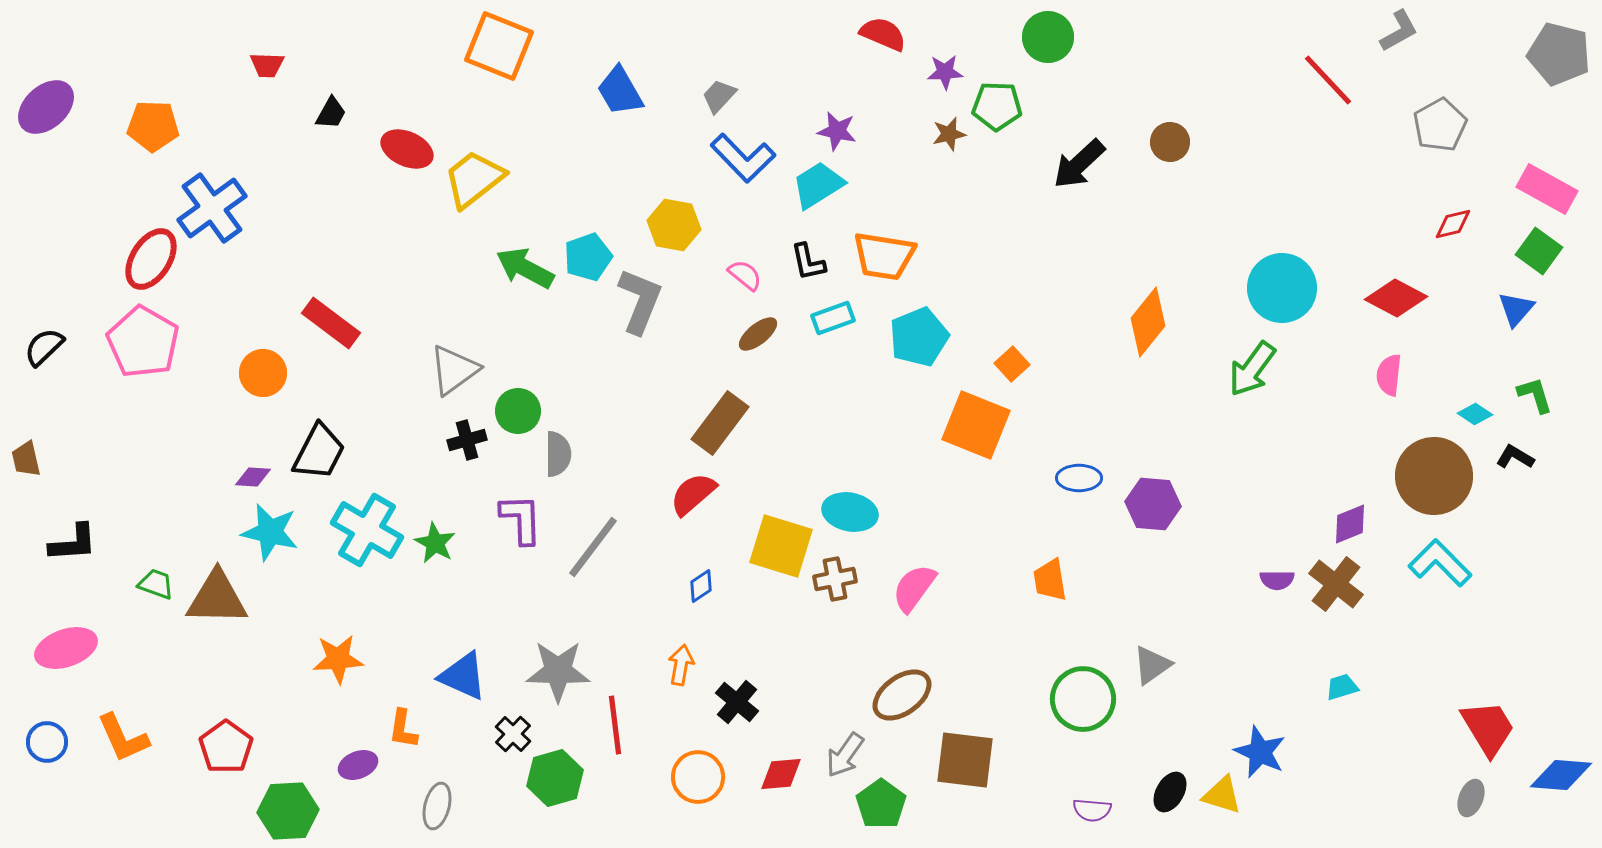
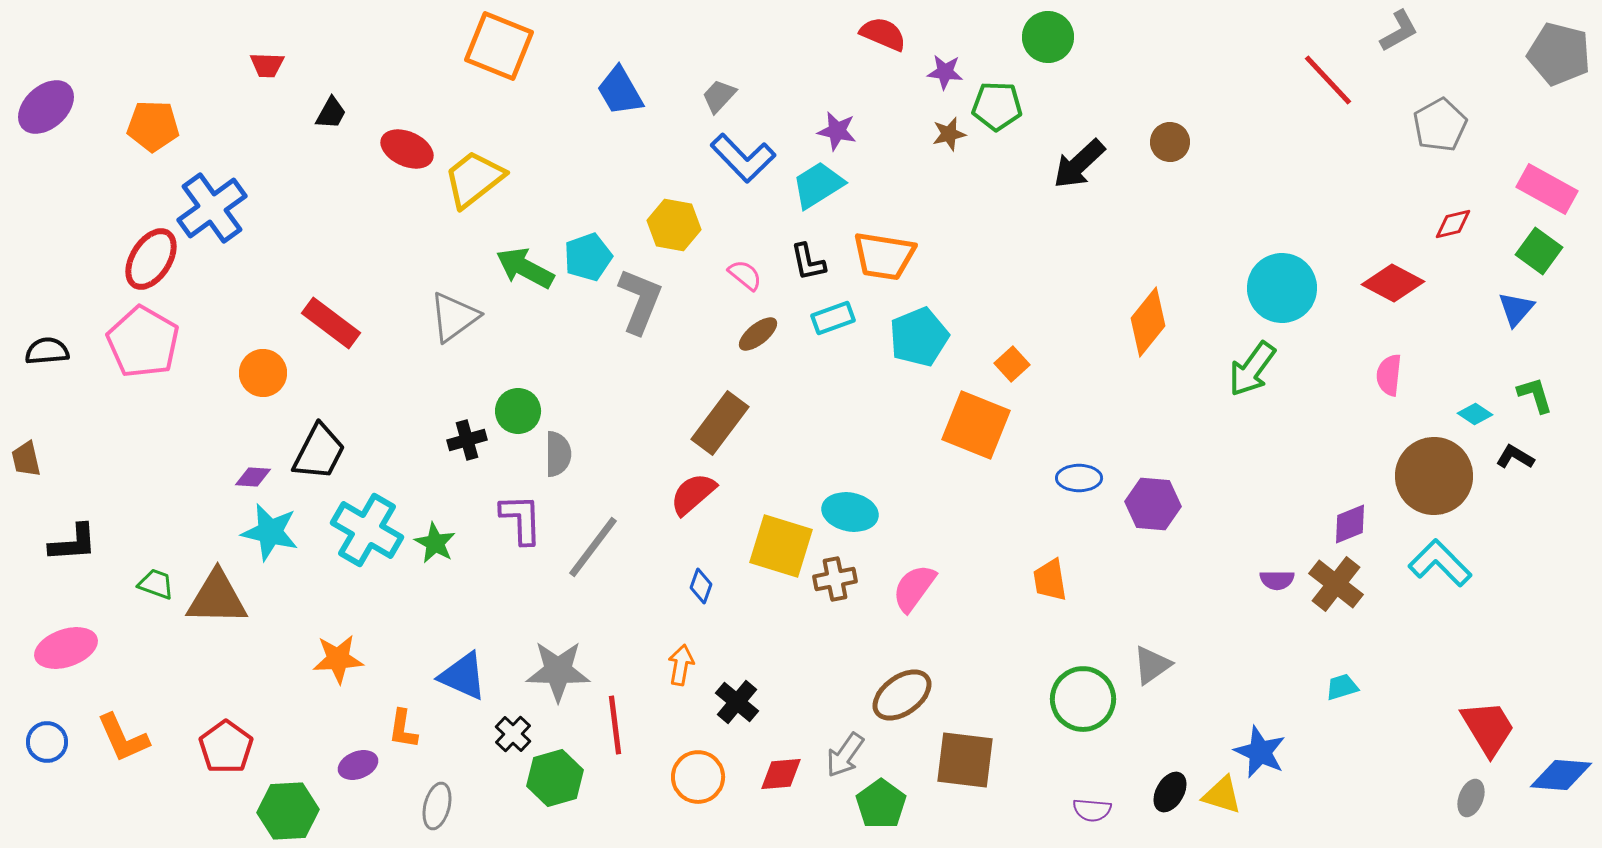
purple star at (945, 72): rotated 9 degrees clockwise
red diamond at (1396, 298): moved 3 px left, 15 px up
black semicircle at (44, 347): moved 3 px right, 4 px down; rotated 39 degrees clockwise
gray triangle at (454, 370): moved 53 px up
blue diamond at (701, 586): rotated 36 degrees counterclockwise
